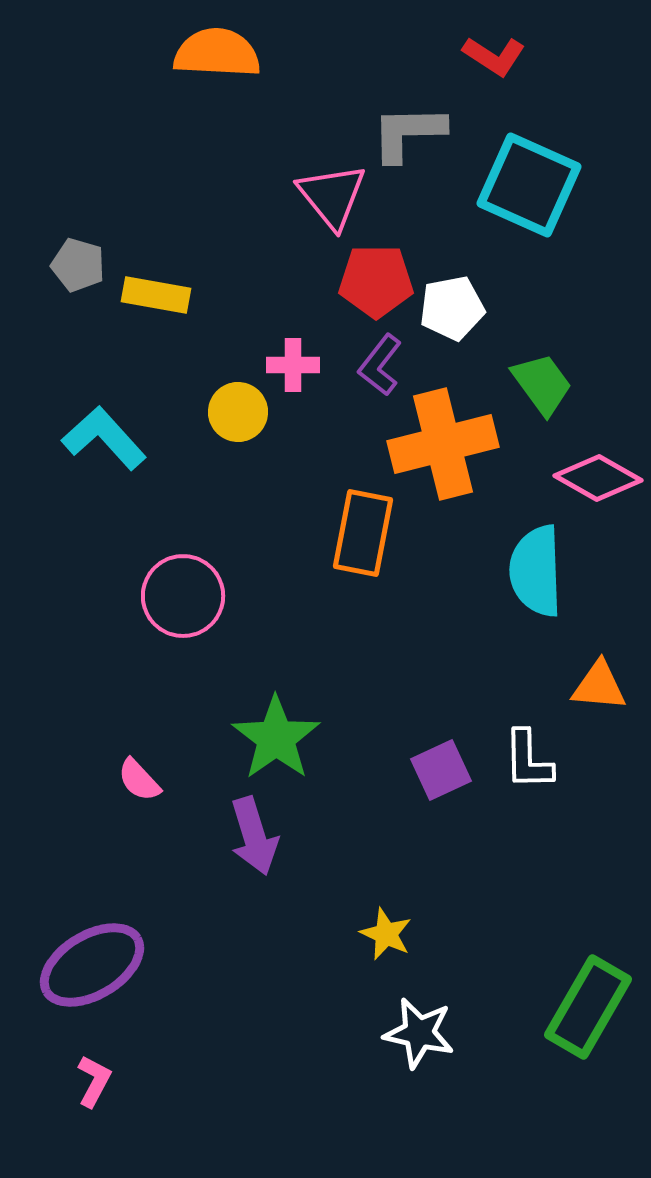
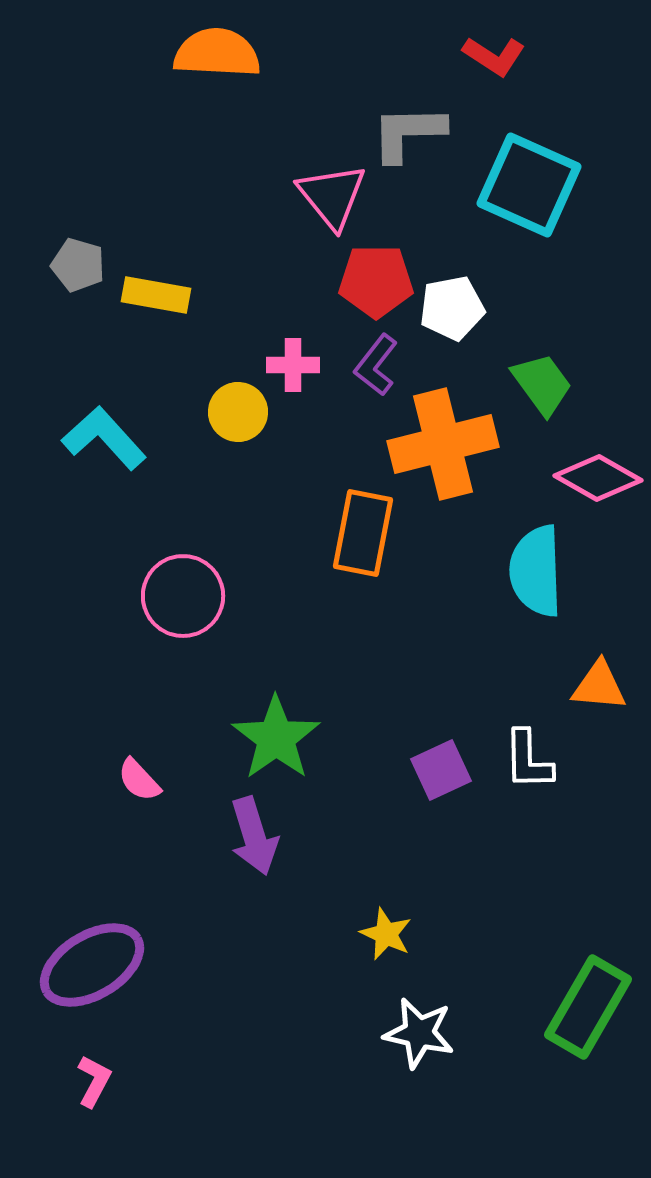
purple L-shape: moved 4 px left
